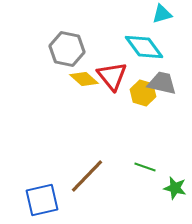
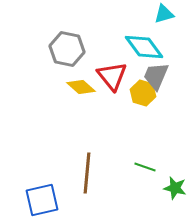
cyan triangle: moved 2 px right
yellow diamond: moved 3 px left, 8 px down
gray trapezoid: moved 6 px left, 7 px up; rotated 80 degrees counterclockwise
brown line: moved 3 px up; rotated 39 degrees counterclockwise
